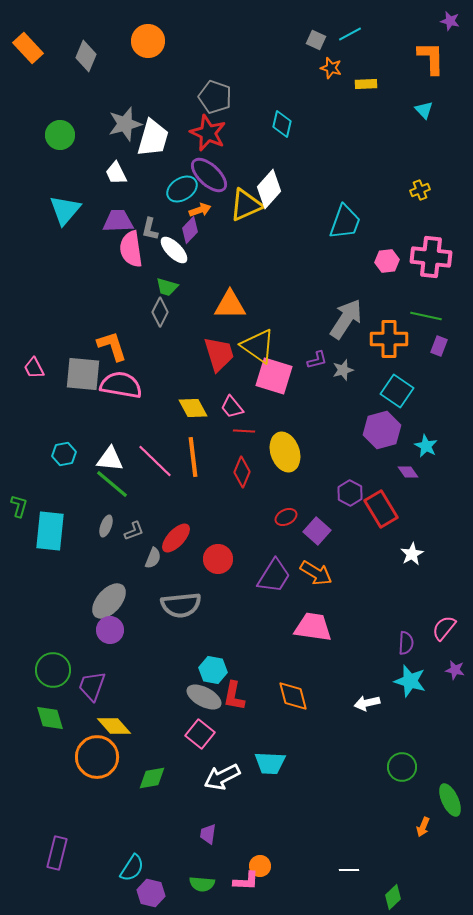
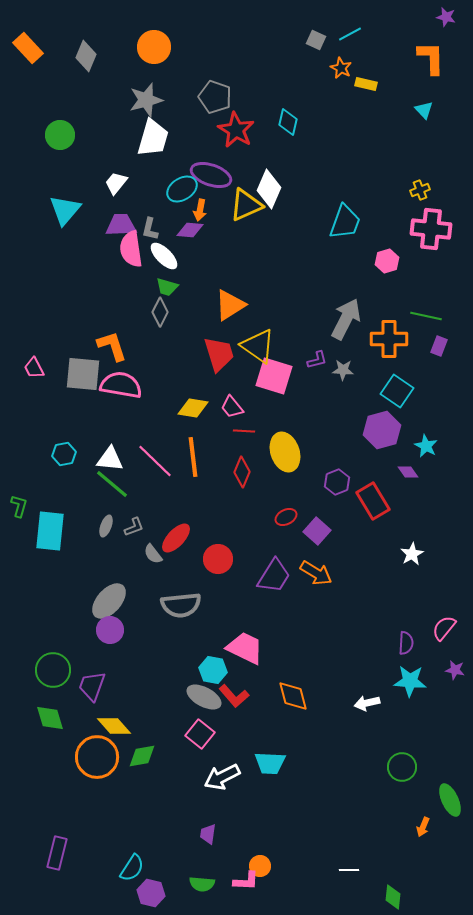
purple star at (450, 21): moved 4 px left, 4 px up
orange circle at (148, 41): moved 6 px right, 6 px down
orange star at (331, 68): moved 10 px right; rotated 10 degrees clockwise
yellow rectangle at (366, 84): rotated 15 degrees clockwise
gray star at (125, 124): moved 21 px right, 24 px up
cyan diamond at (282, 124): moved 6 px right, 2 px up
red star at (208, 133): moved 28 px right, 3 px up; rotated 6 degrees clockwise
white trapezoid at (116, 173): moved 10 px down; rotated 65 degrees clockwise
purple ellipse at (209, 175): moved 2 px right; rotated 24 degrees counterclockwise
white diamond at (269, 189): rotated 18 degrees counterclockwise
orange arrow at (200, 210): rotated 120 degrees clockwise
purple trapezoid at (118, 221): moved 3 px right, 4 px down
purple diamond at (190, 230): rotated 52 degrees clockwise
white ellipse at (174, 250): moved 10 px left, 6 px down
pink cross at (431, 257): moved 28 px up
pink hexagon at (387, 261): rotated 10 degrees counterclockwise
orange triangle at (230, 305): rotated 32 degrees counterclockwise
gray arrow at (346, 319): rotated 6 degrees counterclockwise
gray star at (343, 370): rotated 20 degrees clockwise
yellow diamond at (193, 408): rotated 52 degrees counterclockwise
purple hexagon at (350, 493): moved 13 px left, 11 px up; rotated 10 degrees clockwise
red rectangle at (381, 509): moved 8 px left, 8 px up
gray L-shape at (134, 531): moved 4 px up
gray semicircle at (153, 558): moved 4 px up; rotated 120 degrees clockwise
pink trapezoid at (313, 627): moved 68 px left, 21 px down; rotated 18 degrees clockwise
cyan star at (410, 681): rotated 12 degrees counterclockwise
red L-shape at (234, 696): rotated 52 degrees counterclockwise
green diamond at (152, 778): moved 10 px left, 22 px up
green diamond at (393, 897): rotated 40 degrees counterclockwise
